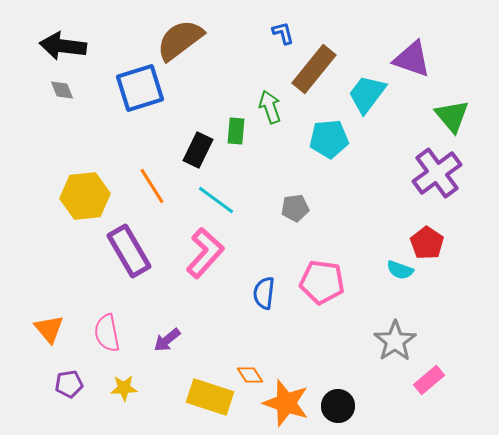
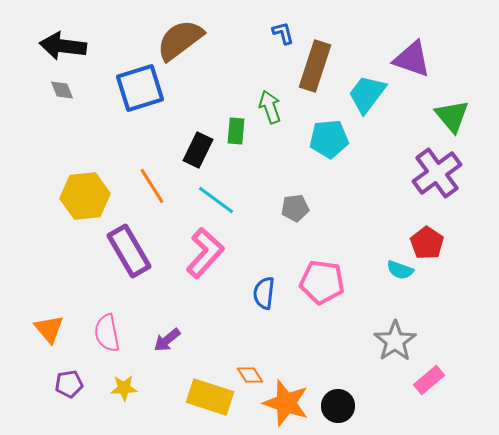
brown rectangle: moved 1 px right, 3 px up; rotated 21 degrees counterclockwise
